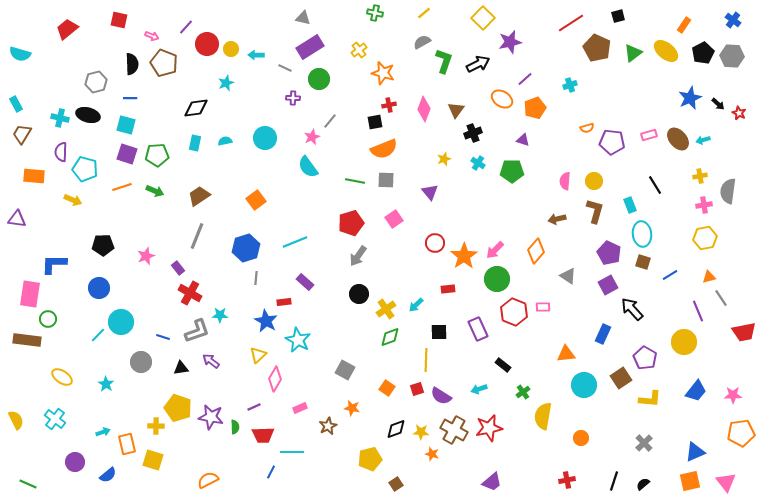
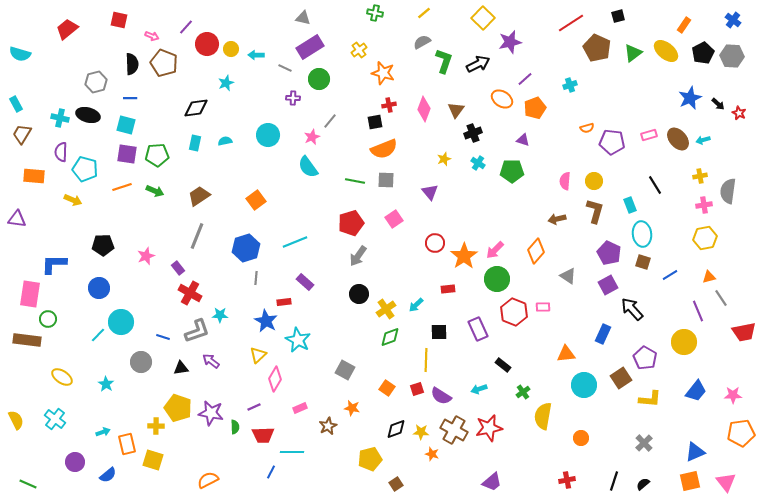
cyan circle at (265, 138): moved 3 px right, 3 px up
purple square at (127, 154): rotated 10 degrees counterclockwise
purple star at (211, 417): moved 4 px up
